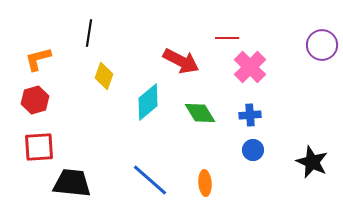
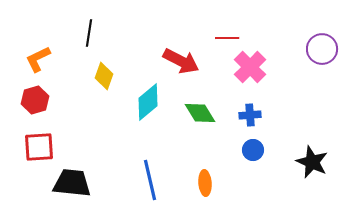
purple circle: moved 4 px down
orange L-shape: rotated 12 degrees counterclockwise
blue line: rotated 36 degrees clockwise
